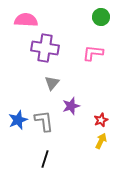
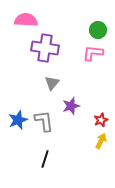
green circle: moved 3 px left, 13 px down
